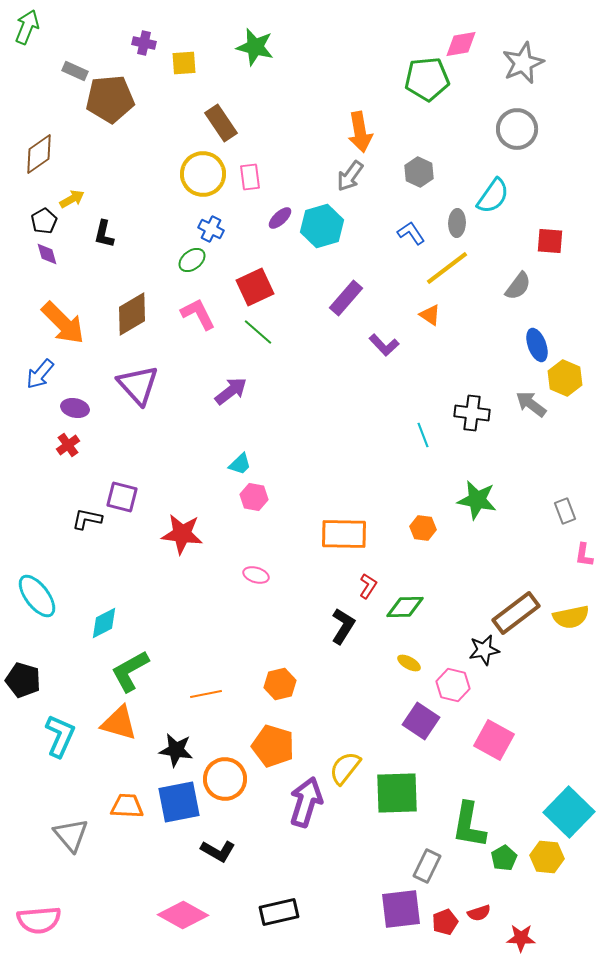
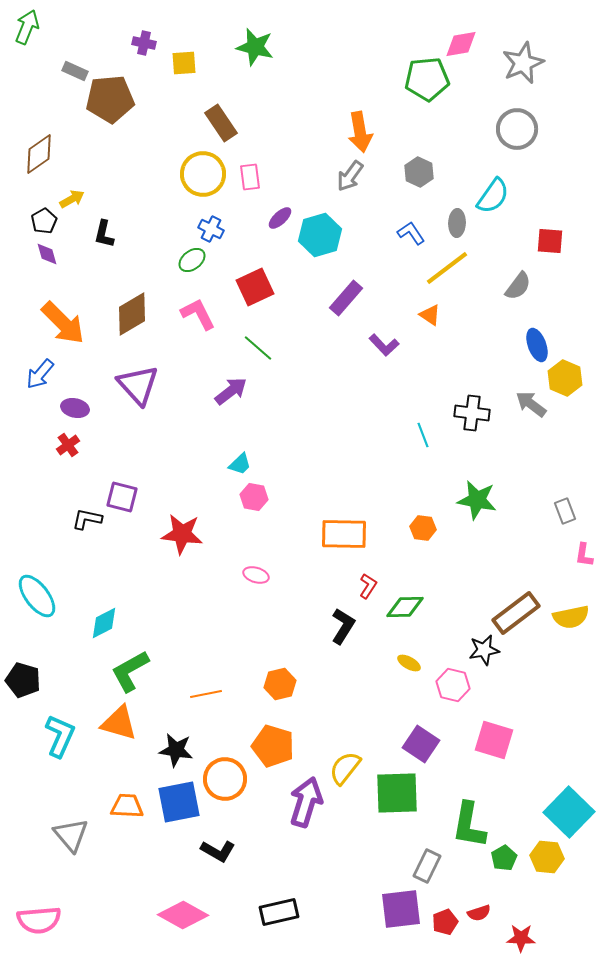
cyan hexagon at (322, 226): moved 2 px left, 9 px down
green line at (258, 332): moved 16 px down
purple square at (421, 721): moved 23 px down
pink square at (494, 740): rotated 12 degrees counterclockwise
